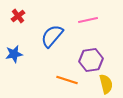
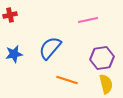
red cross: moved 8 px left, 1 px up; rotated 24 degrees clockwise
blue semicircle: moved 2 px left, 12 px down
purple hexagon: moved 11 px right, 2 px up
